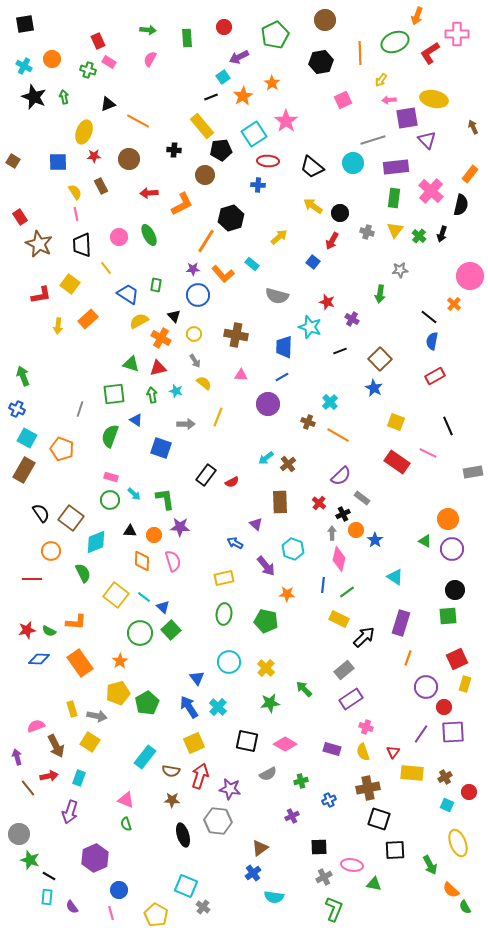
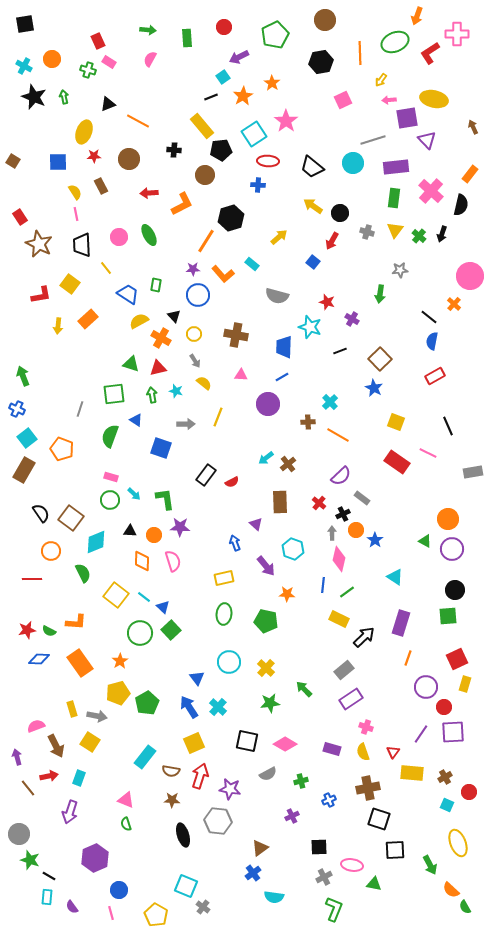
brown cross at (308, 422): rotated 24 degrees counterclockwise
cyan square at (27, 438): rotated 24 degrees clockwise
blue arrow at (235, 543): rotated 42 degrees clockwise
